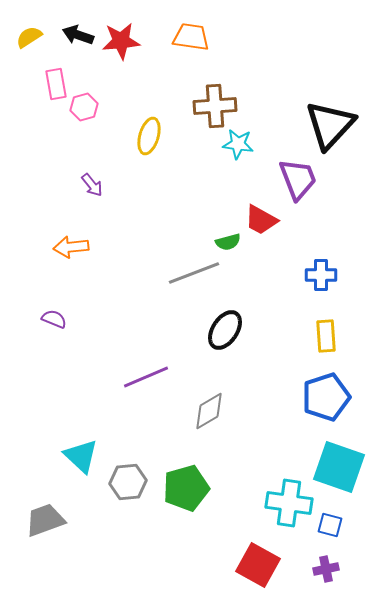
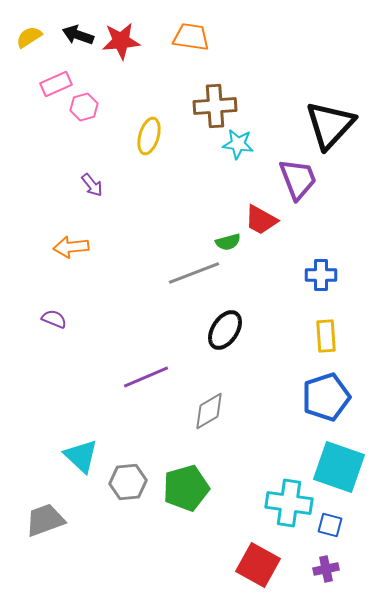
pink rectangle: rotated 76 degrees clockwise
